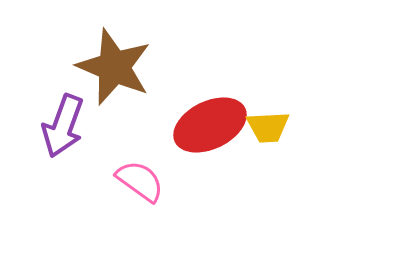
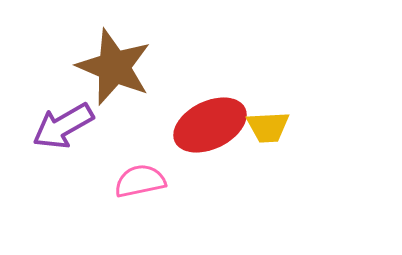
purple arrow: rotated 40 degrees clockwise
pink semicircle: rotated 48 degrees counterclockwise
